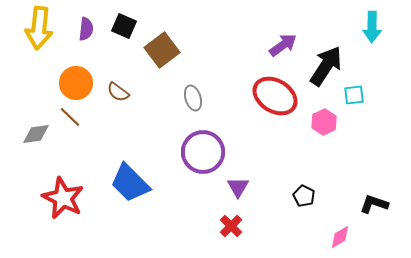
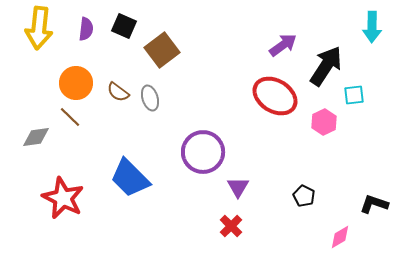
gray ellipse: moved 43 px left
gray diamond: moved 3 px down
blue trapezoid: moved 5 px up
